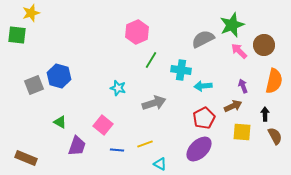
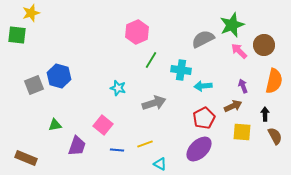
green triangle: moved 5 px left, 3 px down; rotated 40 degrees counterclockwise
